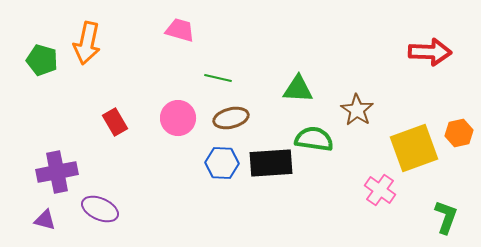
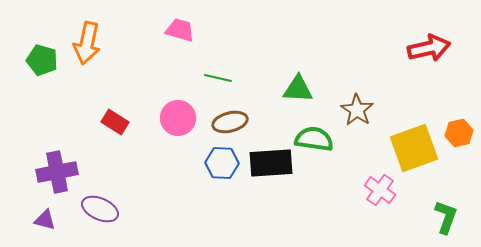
red arrow: moved 1 px left, 4 px up; rotated 15 degrees counterclockwise
brown ellipse: moved 1 px left, 4 px down
red rectangle: rotated 28 degrees counterclockwise
